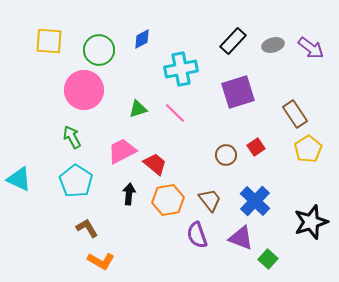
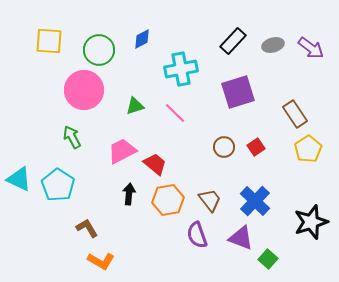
green triangle: moved 3 px left, 3 px up
brown circle: moved 2 px left, 8 px up
cyan pentagon: moved 18 px left, 4 px down
